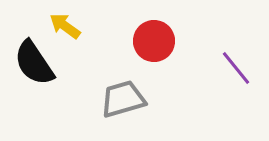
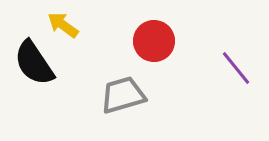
yellow arrow: moved 2 px left, 1 px up
gray trapezoid: moved 4 px up
